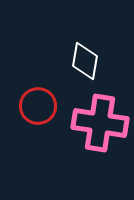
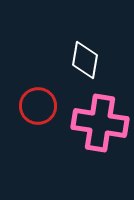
white diamond: moved 1 px up
